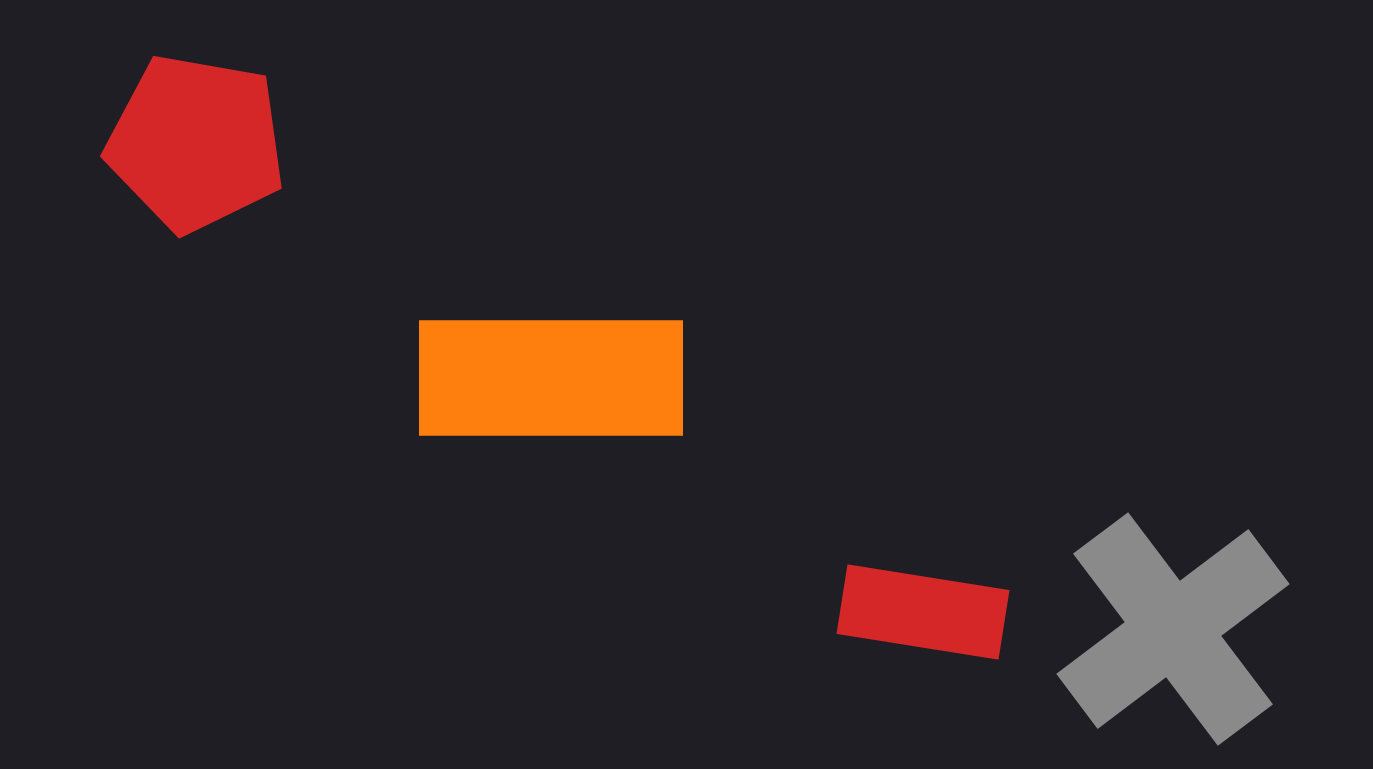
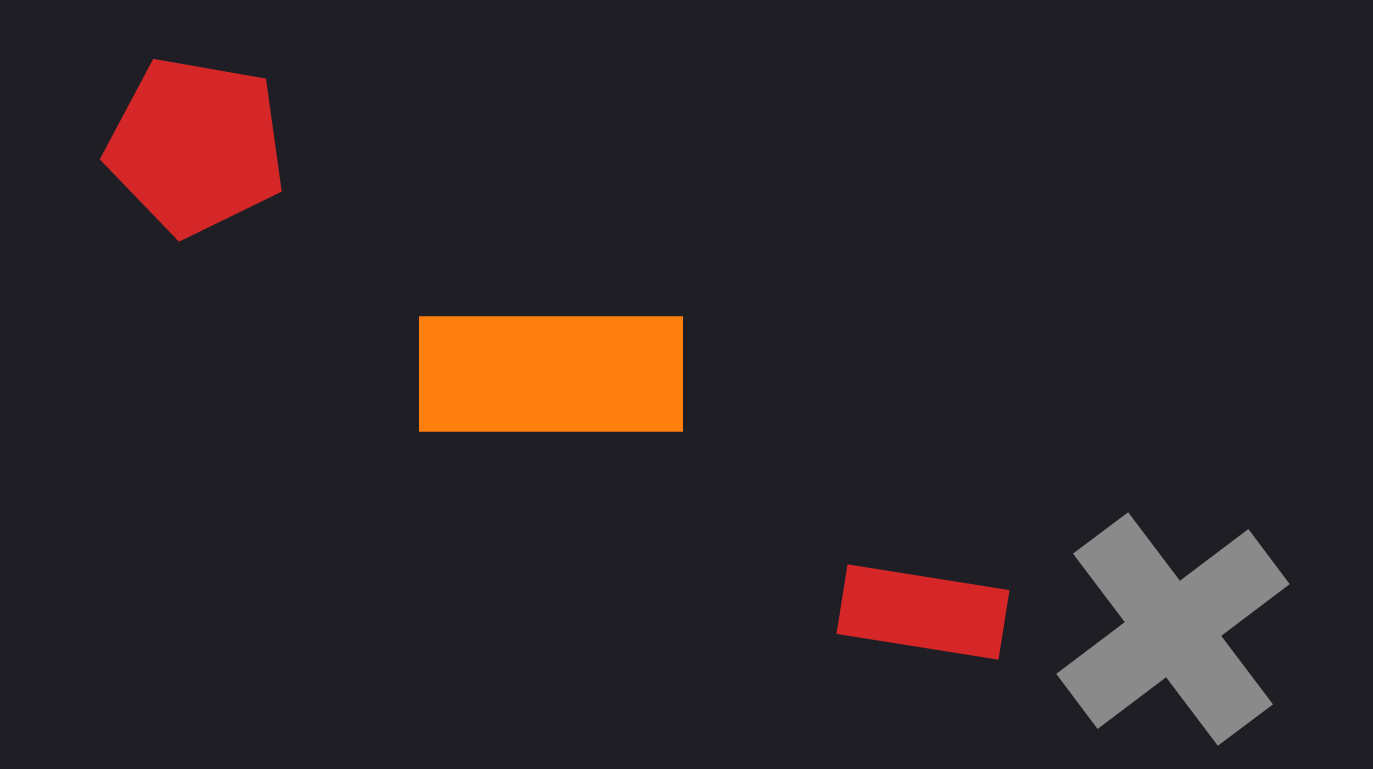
red pentagon: moved 3 px down
orange rectangle: moved 4 px up
